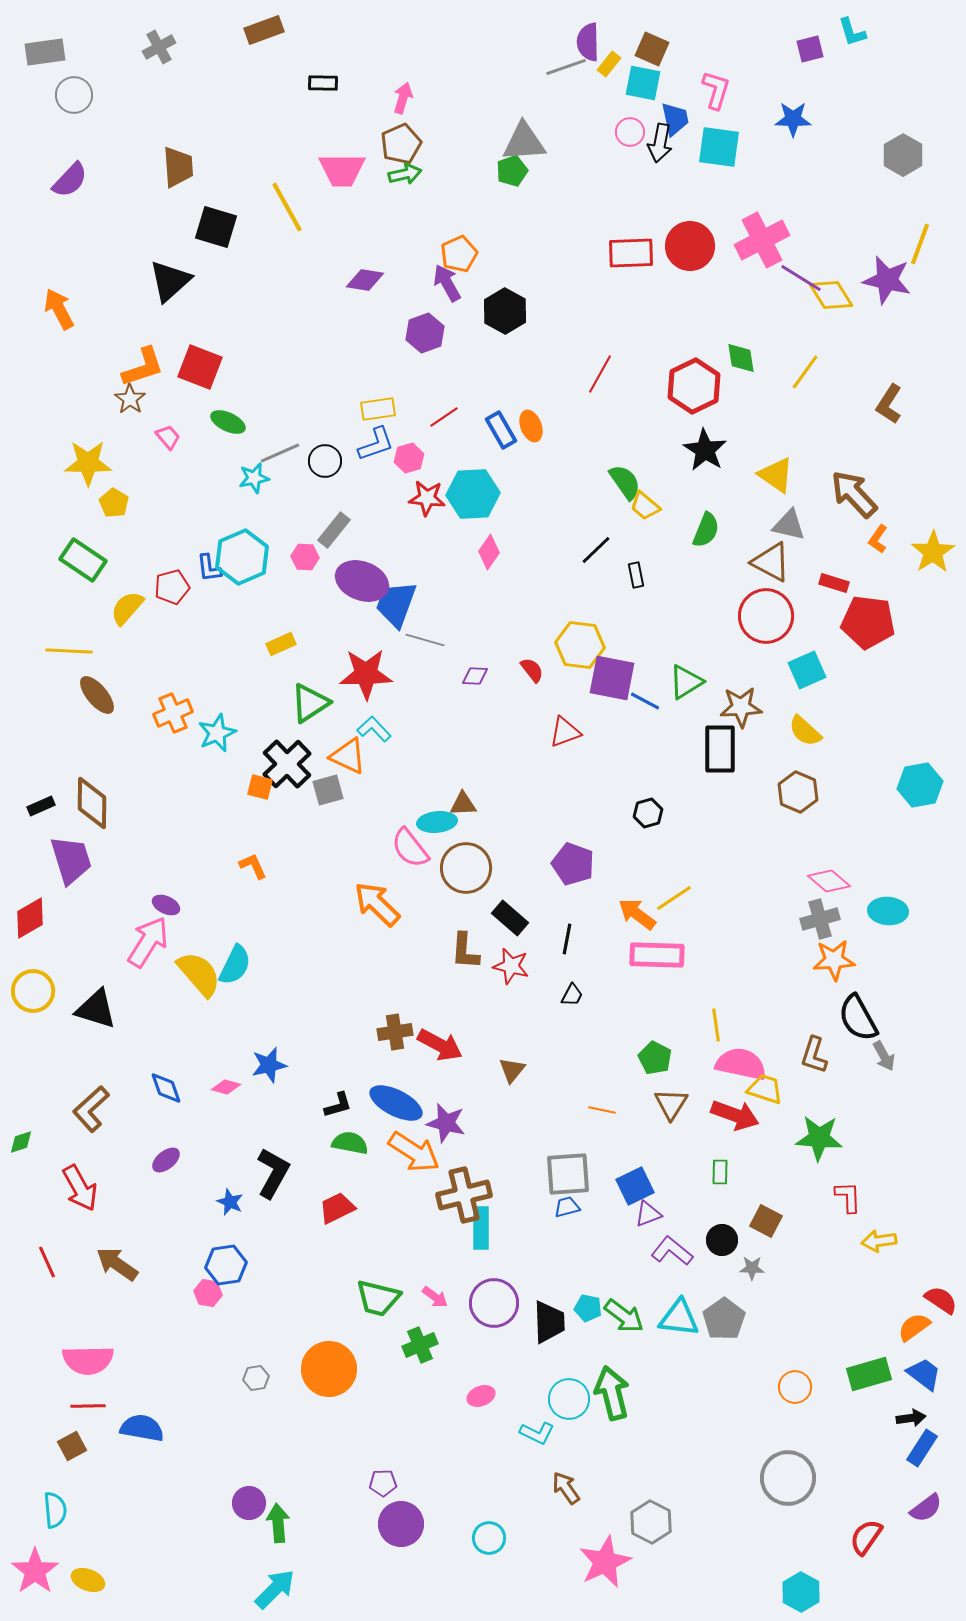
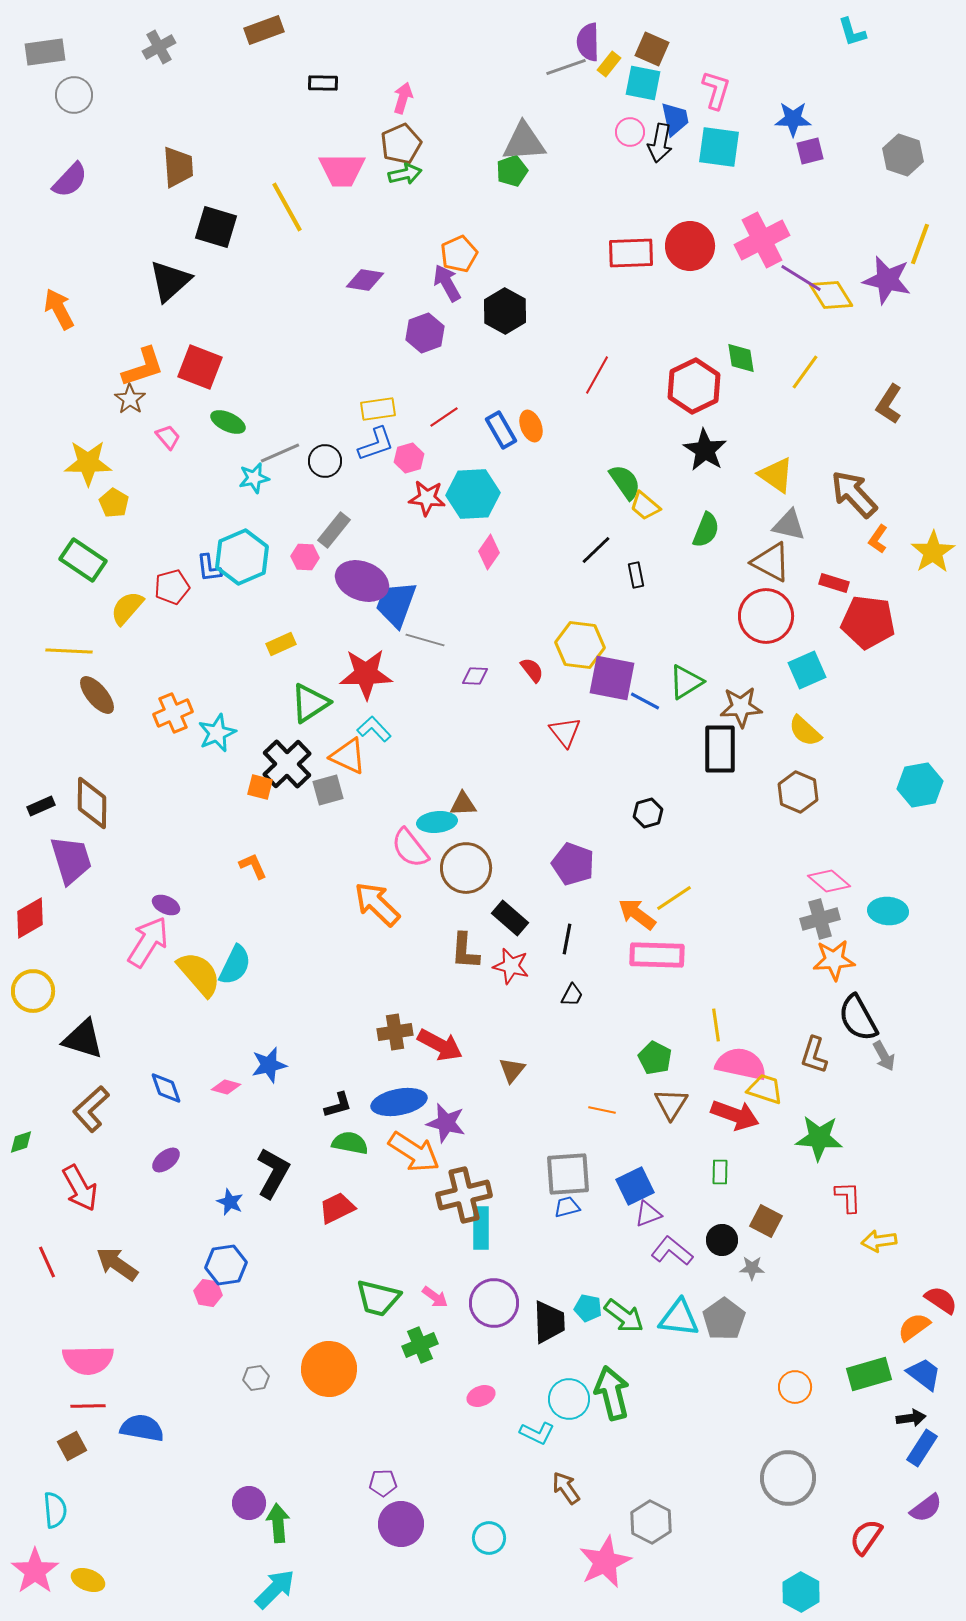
purple square at (810, 49): moved 102 px down
gray hexagon at (903, 155): rotated 12 degrees counterclockwise
red line at (600, 374): moved 3 px left, 1 px down
red triangle at (565, 732): rotated 48 degrees counterclockwise
black triangle at (96, 1009): moved 13 px left, 30 px down
blue ellipse at (396, 1103): moved 3 px right, 1 px up; rotated 38 degrees counterclockwise
